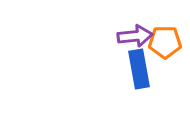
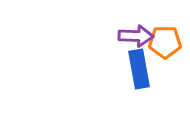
purple arrow: moved 1 px right; rotated 8 degrees clockwise
